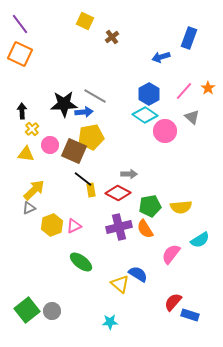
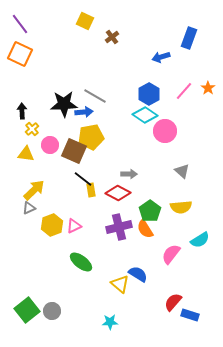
gray triangle at (192, 117): moved 10 px left, 54 px down
green pentagon at (150, 206): moved 5 px down; rotated 25 degrees counterclockwise
